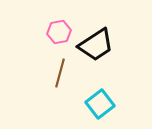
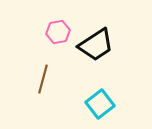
pink hexagon: moved 1 px left
brown line: moved 17 px left, 6 px down
